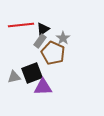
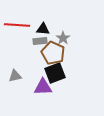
red line: moved 4 px left; rotated 10 degrees clockwise
black triangle: rotated 40 degrees clockwise
gray rectangle: rotated 48 degrees clockwise
black square: moved 23 px right
gray triangle: moved 1 px right, 1 px up
